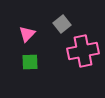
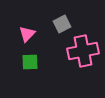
gray square: rotated 12 degrees clockwise
